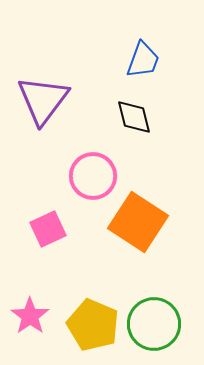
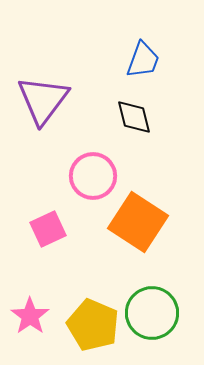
green circle: moved 2 px left, 11 px up
